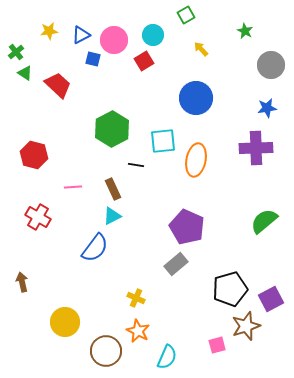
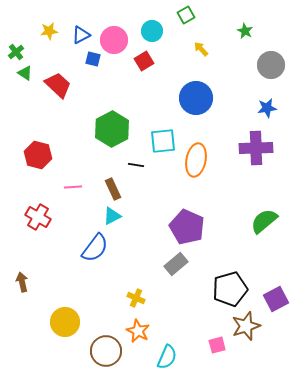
cyan circle: moved 1 px left, 4 px up
red hexagon: moved 4 px right
purple square: moved 5 px right
